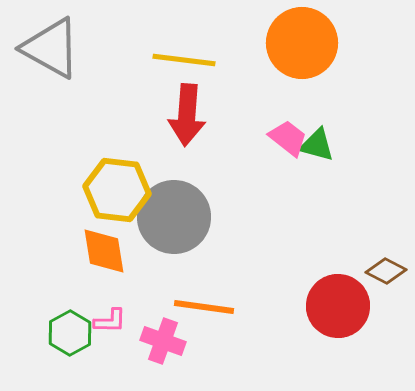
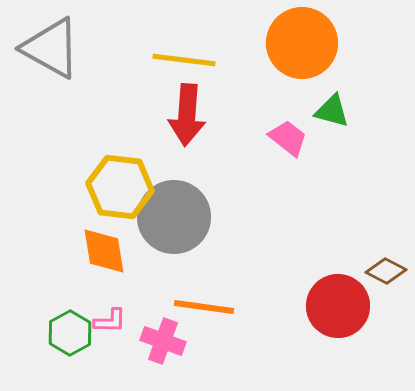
green triangle: moved 15 px right, 34 px up
yellow hexagon: moved 3 px right, 3 px up
